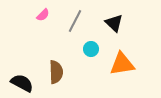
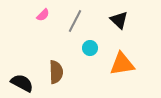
black triangle: moved 5 px right, 3 px up
cyan circle: moved 1 px left, 1 px up
